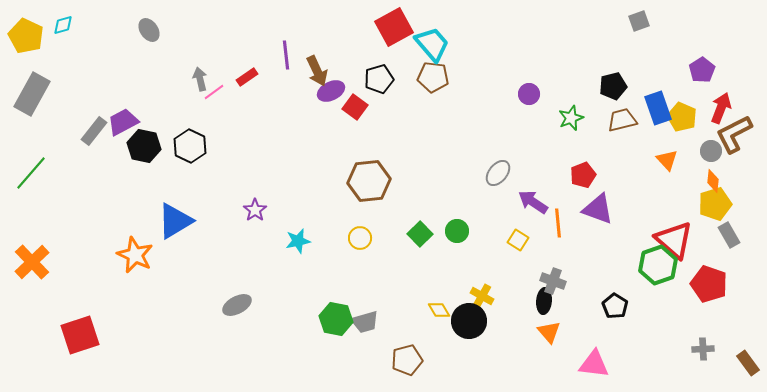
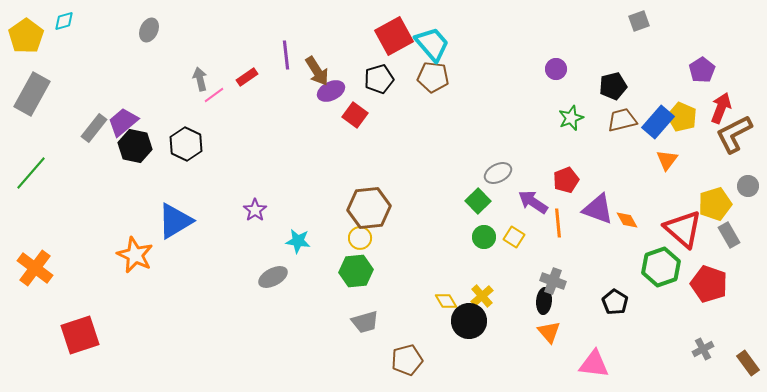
cyan diamond at (63, 25): moved 1 px right, 4 px up
red square at (394, 27): moved 9 px down
gray ellipse at (149, 30): rotated 60 degrees clockwise
yellow pentagon at (26, 36): rotated 12 degrees clockwise
brown arrow at (317, 71): rotated 8 degrees counterclockwise
pink line at (214, 92): moved 3 px down
purple circle at (529, 94): moved 27 px right, 25 px up
red square at (355, 107): moved 8 px down
blue rectangle at (658, 108): moved 14 px down; rotated 60 degrees clockwise
purple trapezoid at (123, 122): rotated 12 degrees counterclockwise
gray rectangle at (94, 131): moved 3 px up
black hexagon at (144, 146): moved 9 px left
black hexagon at (190, 146): moved 4 px left, 2 px up
gray circle at (711, 151): moved 37 px right, 35 px down
orange triangle at (667, 160): rotated 20 degrees clockwise
gray ellipse at (498, 173): rotated 24 degrees clockwise
red pentagon at (583, 175): moved 17 px left, 5 px down
brown hexagon at (369, 181): moved 27 px down
orange diamond at (713, 181): moved 86 px left, 39 px down; rotated 35 degrees counterclockwise
green circle at (457, 231): moved 27 px right, 6 px down
green square at (420, 234): moved 58 px right, 33 px up
yellow square at (518, 240): moved 4 px left, 3 px up
red triangle at (674, 240): moved 9 px right, 11 px up
cyan star at (298, 241): rotated 20 degrees clockwise
orange cross at (32, 262): moved 3 px right, 6 px down; rotated 9 degrees counterclockwise
green hexagon at (658, 265): moved 3 px right, 2 px down
yellow cross at (482, 296): rotated 20 degrees clockwise
gray ellipse at (237, 305): moved 36 px right, 28 px up
black pentagon at (615, 306): moved 4 px up
yellow diamond at (439, 310): moved 7 px right, 9 px up
green hexagon at (336, 319): moved 20 px right, 48 px up; rotated 16 degrees counterclockwise
gray cross at (703, 349): rotated 25 degrees counterclockwise
